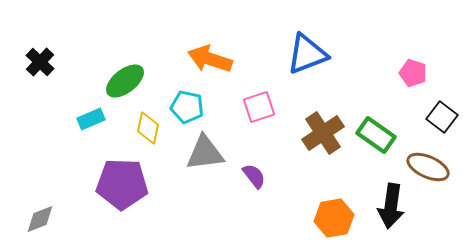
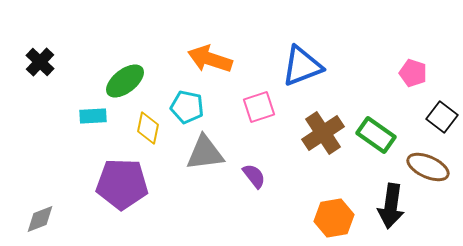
blue triangle: moved 5 px left, 12 px down
cyan rectangle: moved 2 px right, 3 px up; rotated 20 degrees clockwise
